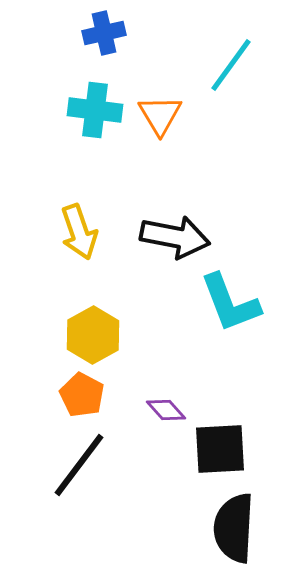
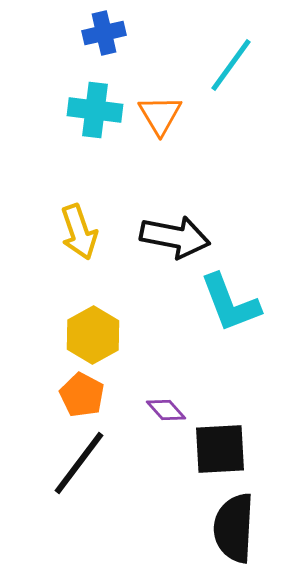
black line: moved 2 px up
